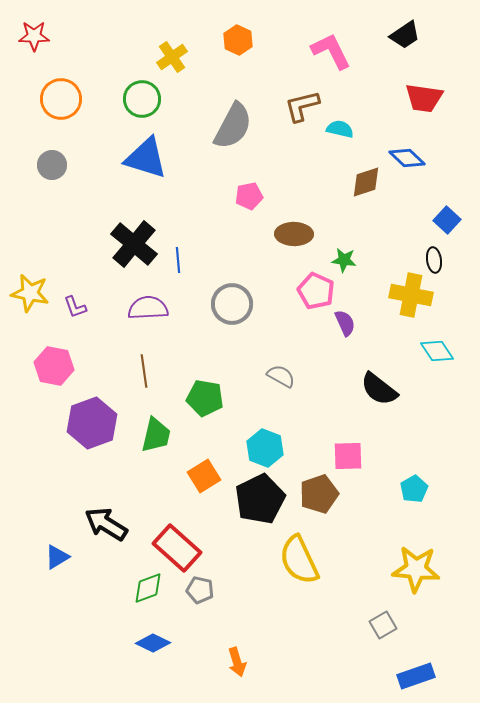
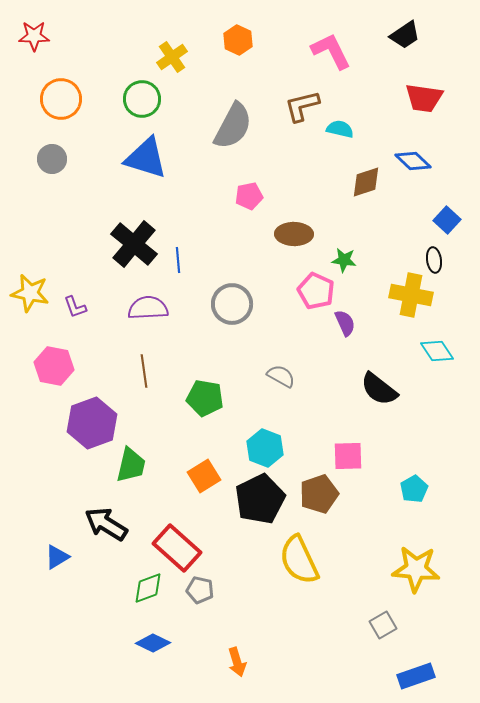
blue diamond at (407, 158): moved 6 px right, 3 px down
gray circle at (52, 165): moved 6 px up
green trapezoid at (156, 435): moved 25 px left, 30 px down
